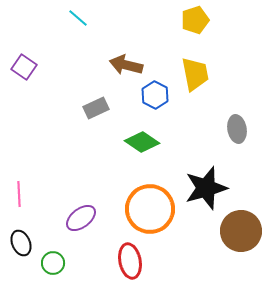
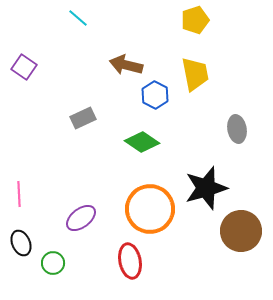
gray rectangle: moved 13 px left, 10 px down
